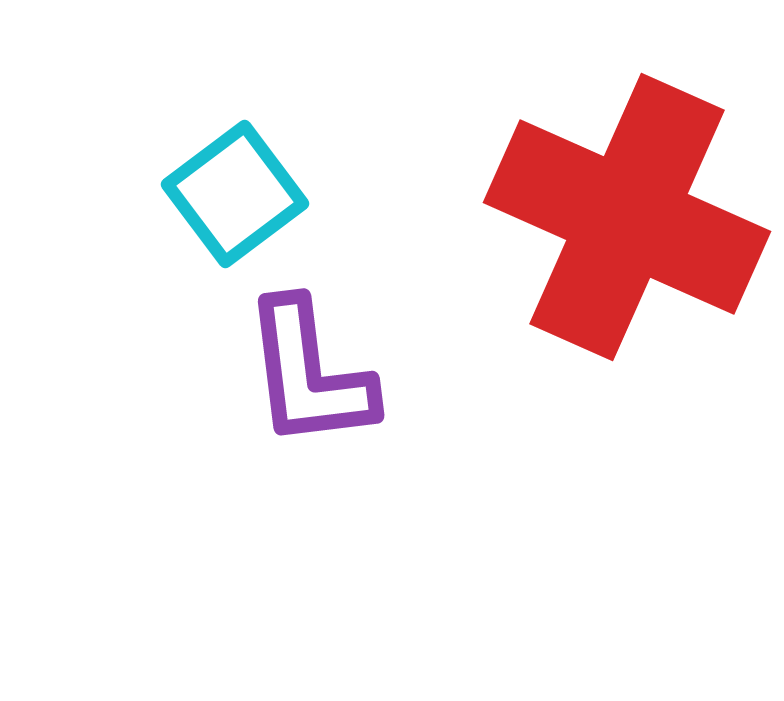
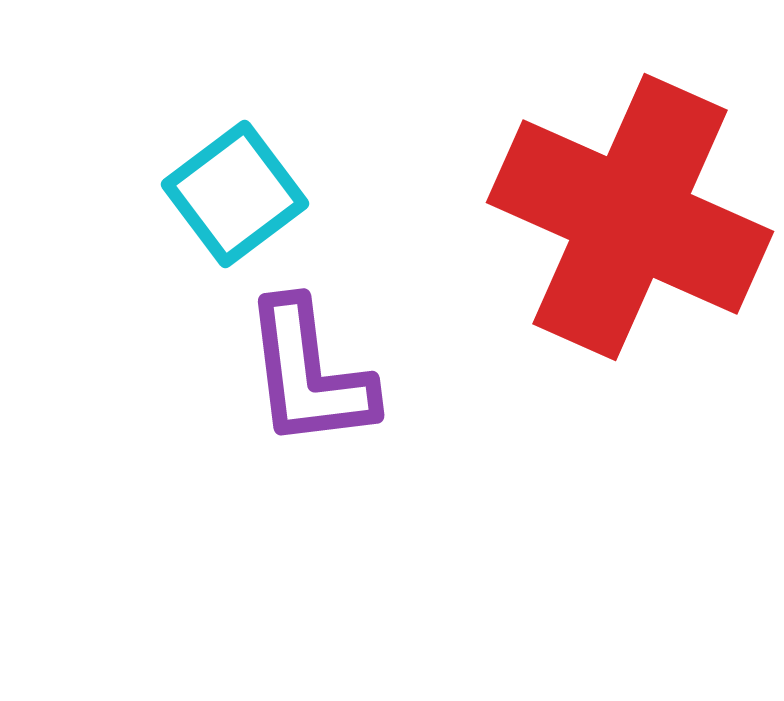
red cross: moved 3 px right
